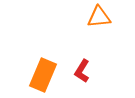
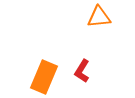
orange rectangle: moved 1 px right, 2 px down
